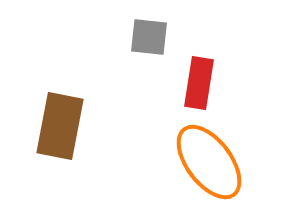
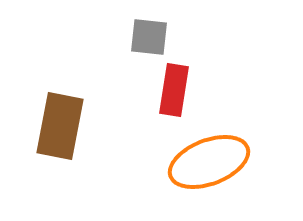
red rectangle: moved 25 px left, 7 px down
orange ellipse: rotated 74 degrees counterclockwise
